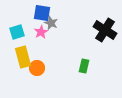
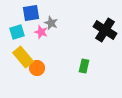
blue square: moved 11 px left; rotated 18 degrees counterclockwise
pink star: rotated 24 degrees counterclockwise
yellow rectangle: rotated 25 degrees counterclockwise
